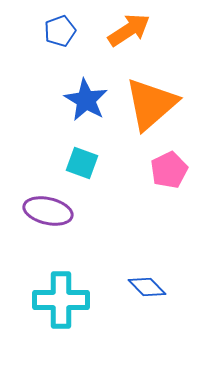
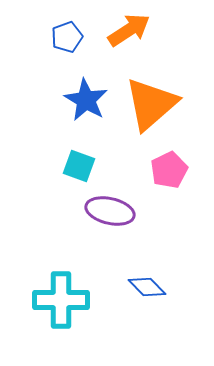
blue pentagon: moved 7 px right, 6 px down
cyan square: moved 3 px left, 3 px down
purple ellipse: moved 62 px right
